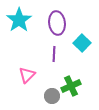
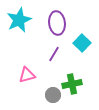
cyan star: rotated 10 degrees clockwise
purple line: rotated 28 degrees clockwise
pink triangle: rotated 30 degrees clockwise
green cross: moved 1 px right, 2 px up; rotated 12 degrees clockwise
gray circle: moved 1 px right, 1 px up
